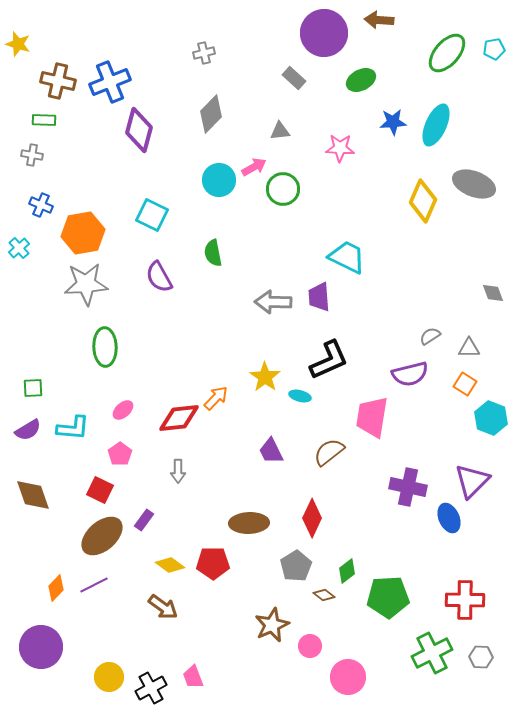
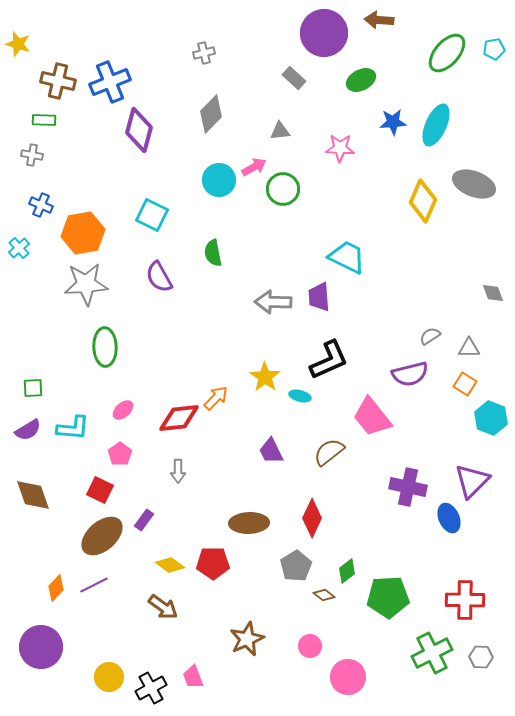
pink trapezoid at (372, 417): rotated 48 degrees counterclockwise
brown star at (272, 625): moved 25 px left, 14 px down
